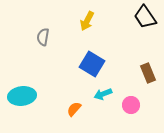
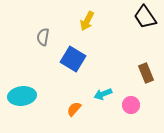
blue square: moved 19 px left, 5 px up
brown rectangle: moved 2 px left
